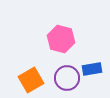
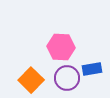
pink hexagon: moved 8 px down; rotated 12 degrees counterclockwise
orange square: rotated 15 degrees counterclockwise
